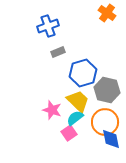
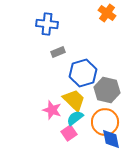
blue cross: moved 1 px left, 2 px up; rotated 25 degrees clockwise
yellow trapezoid: moved 4 px left, 1 px up
